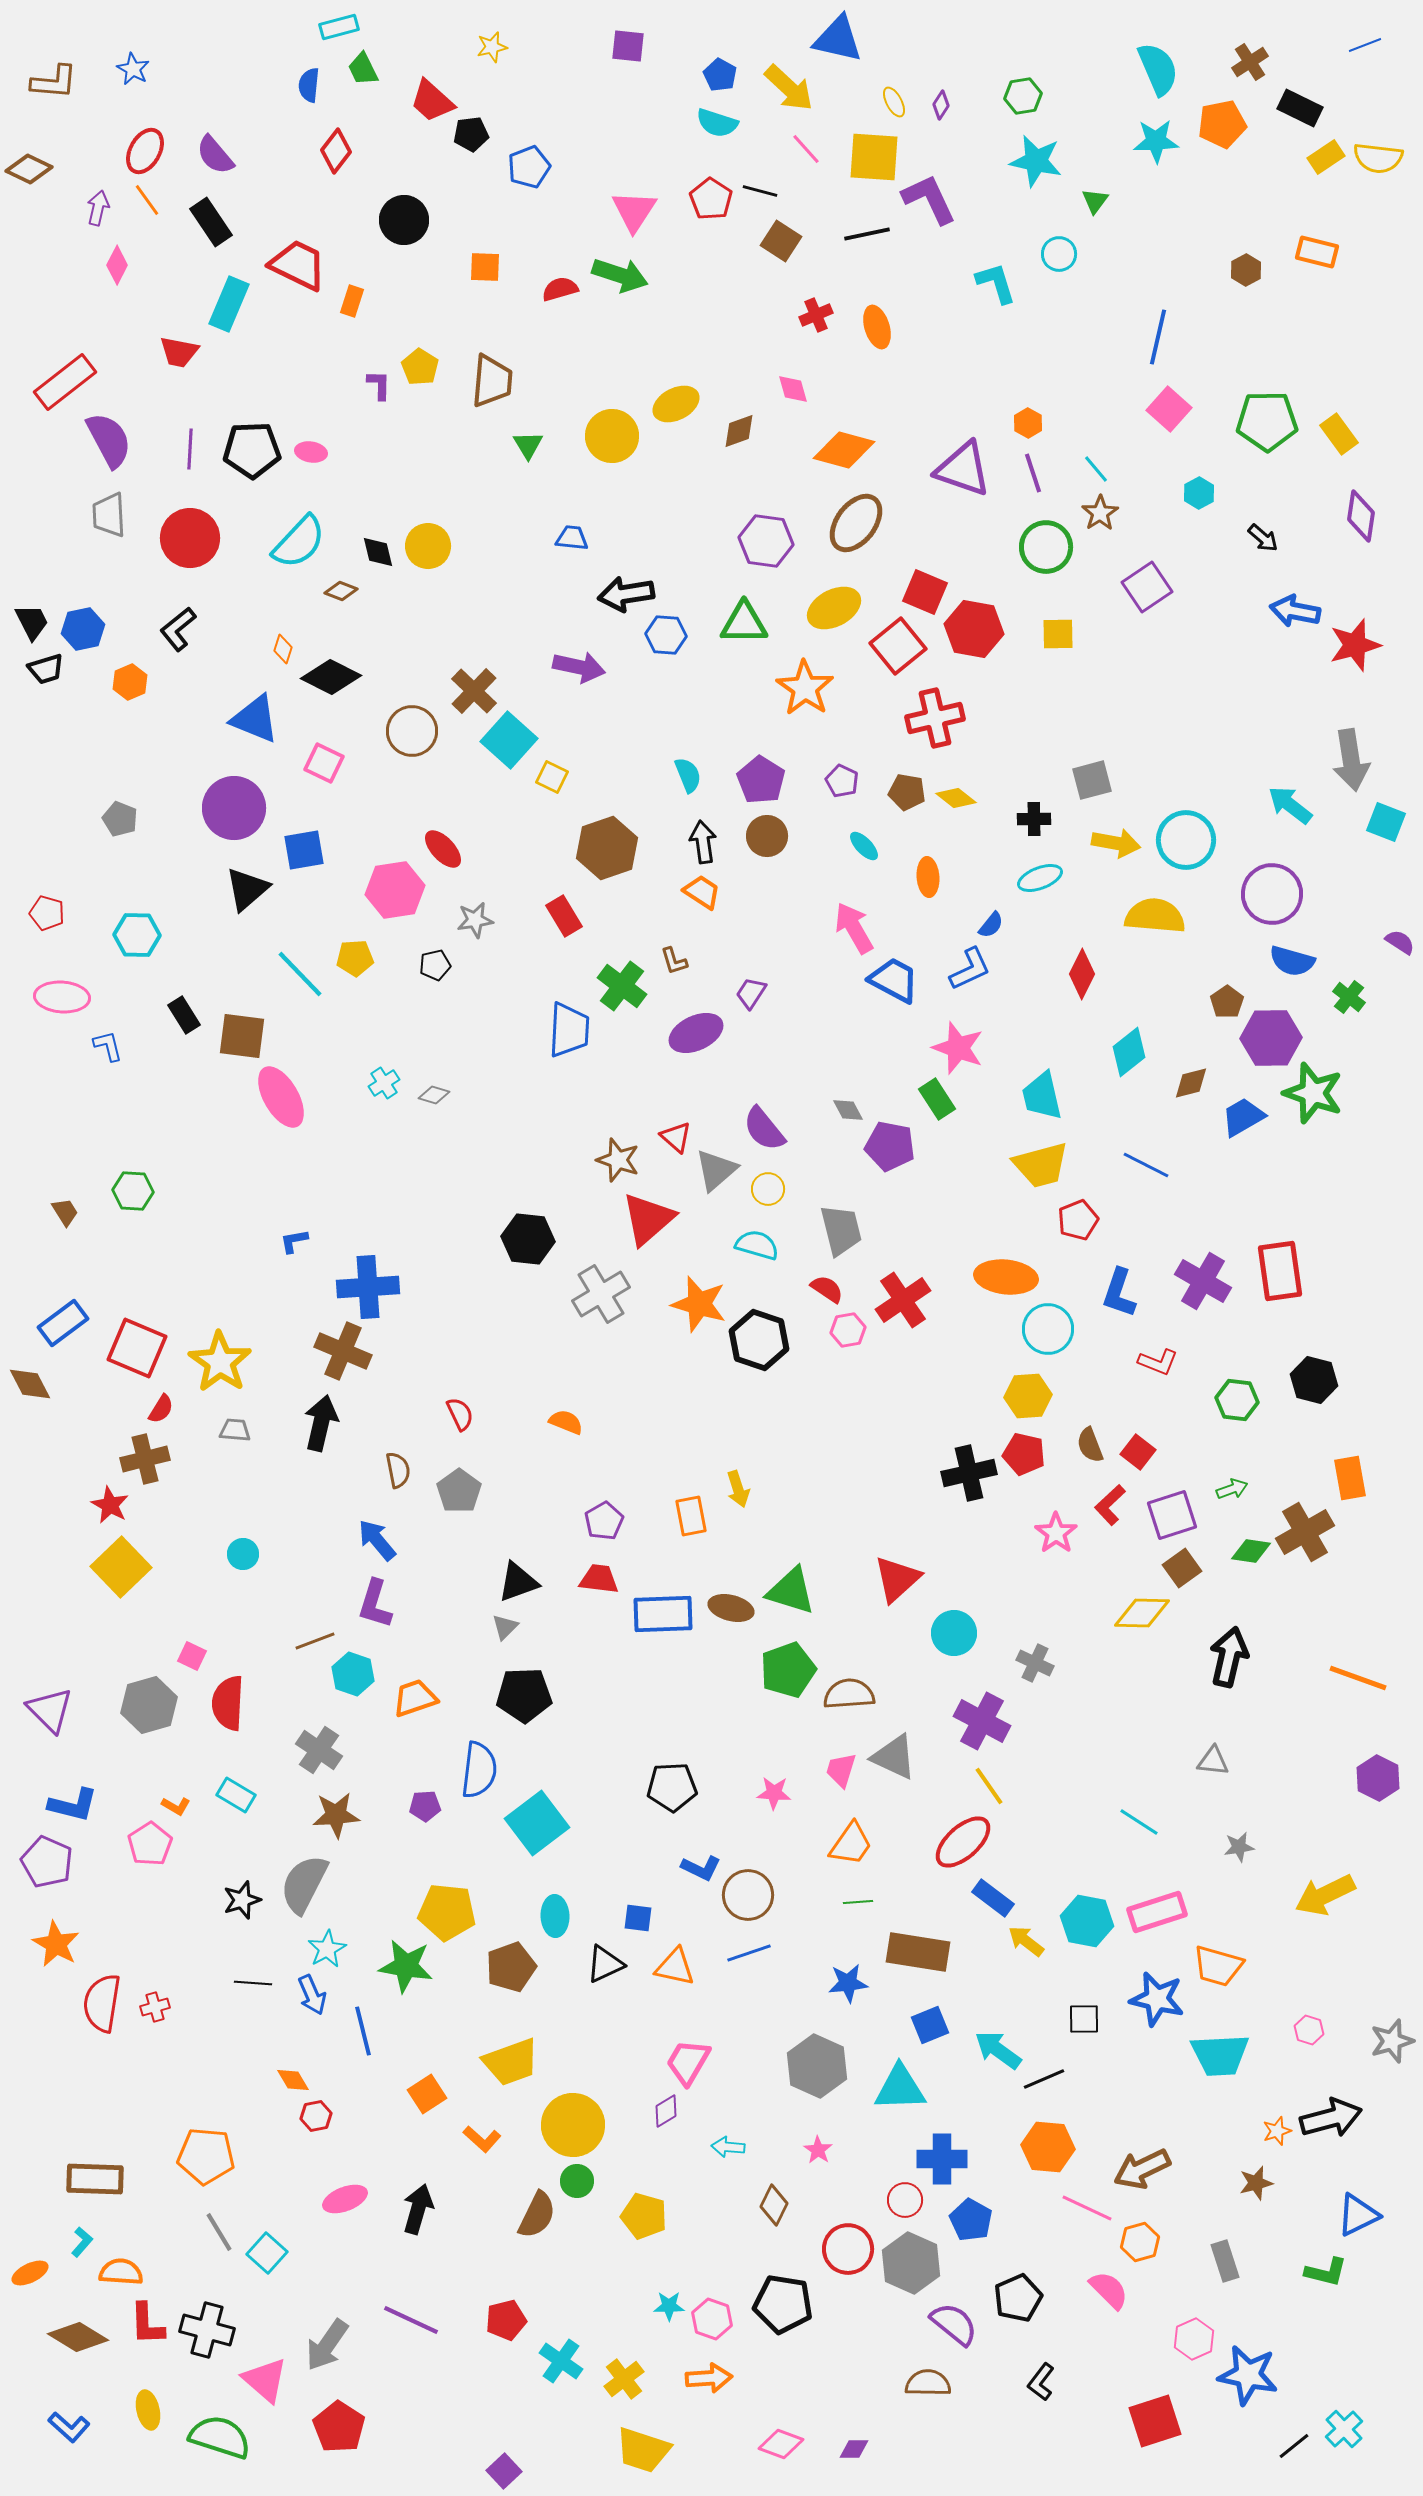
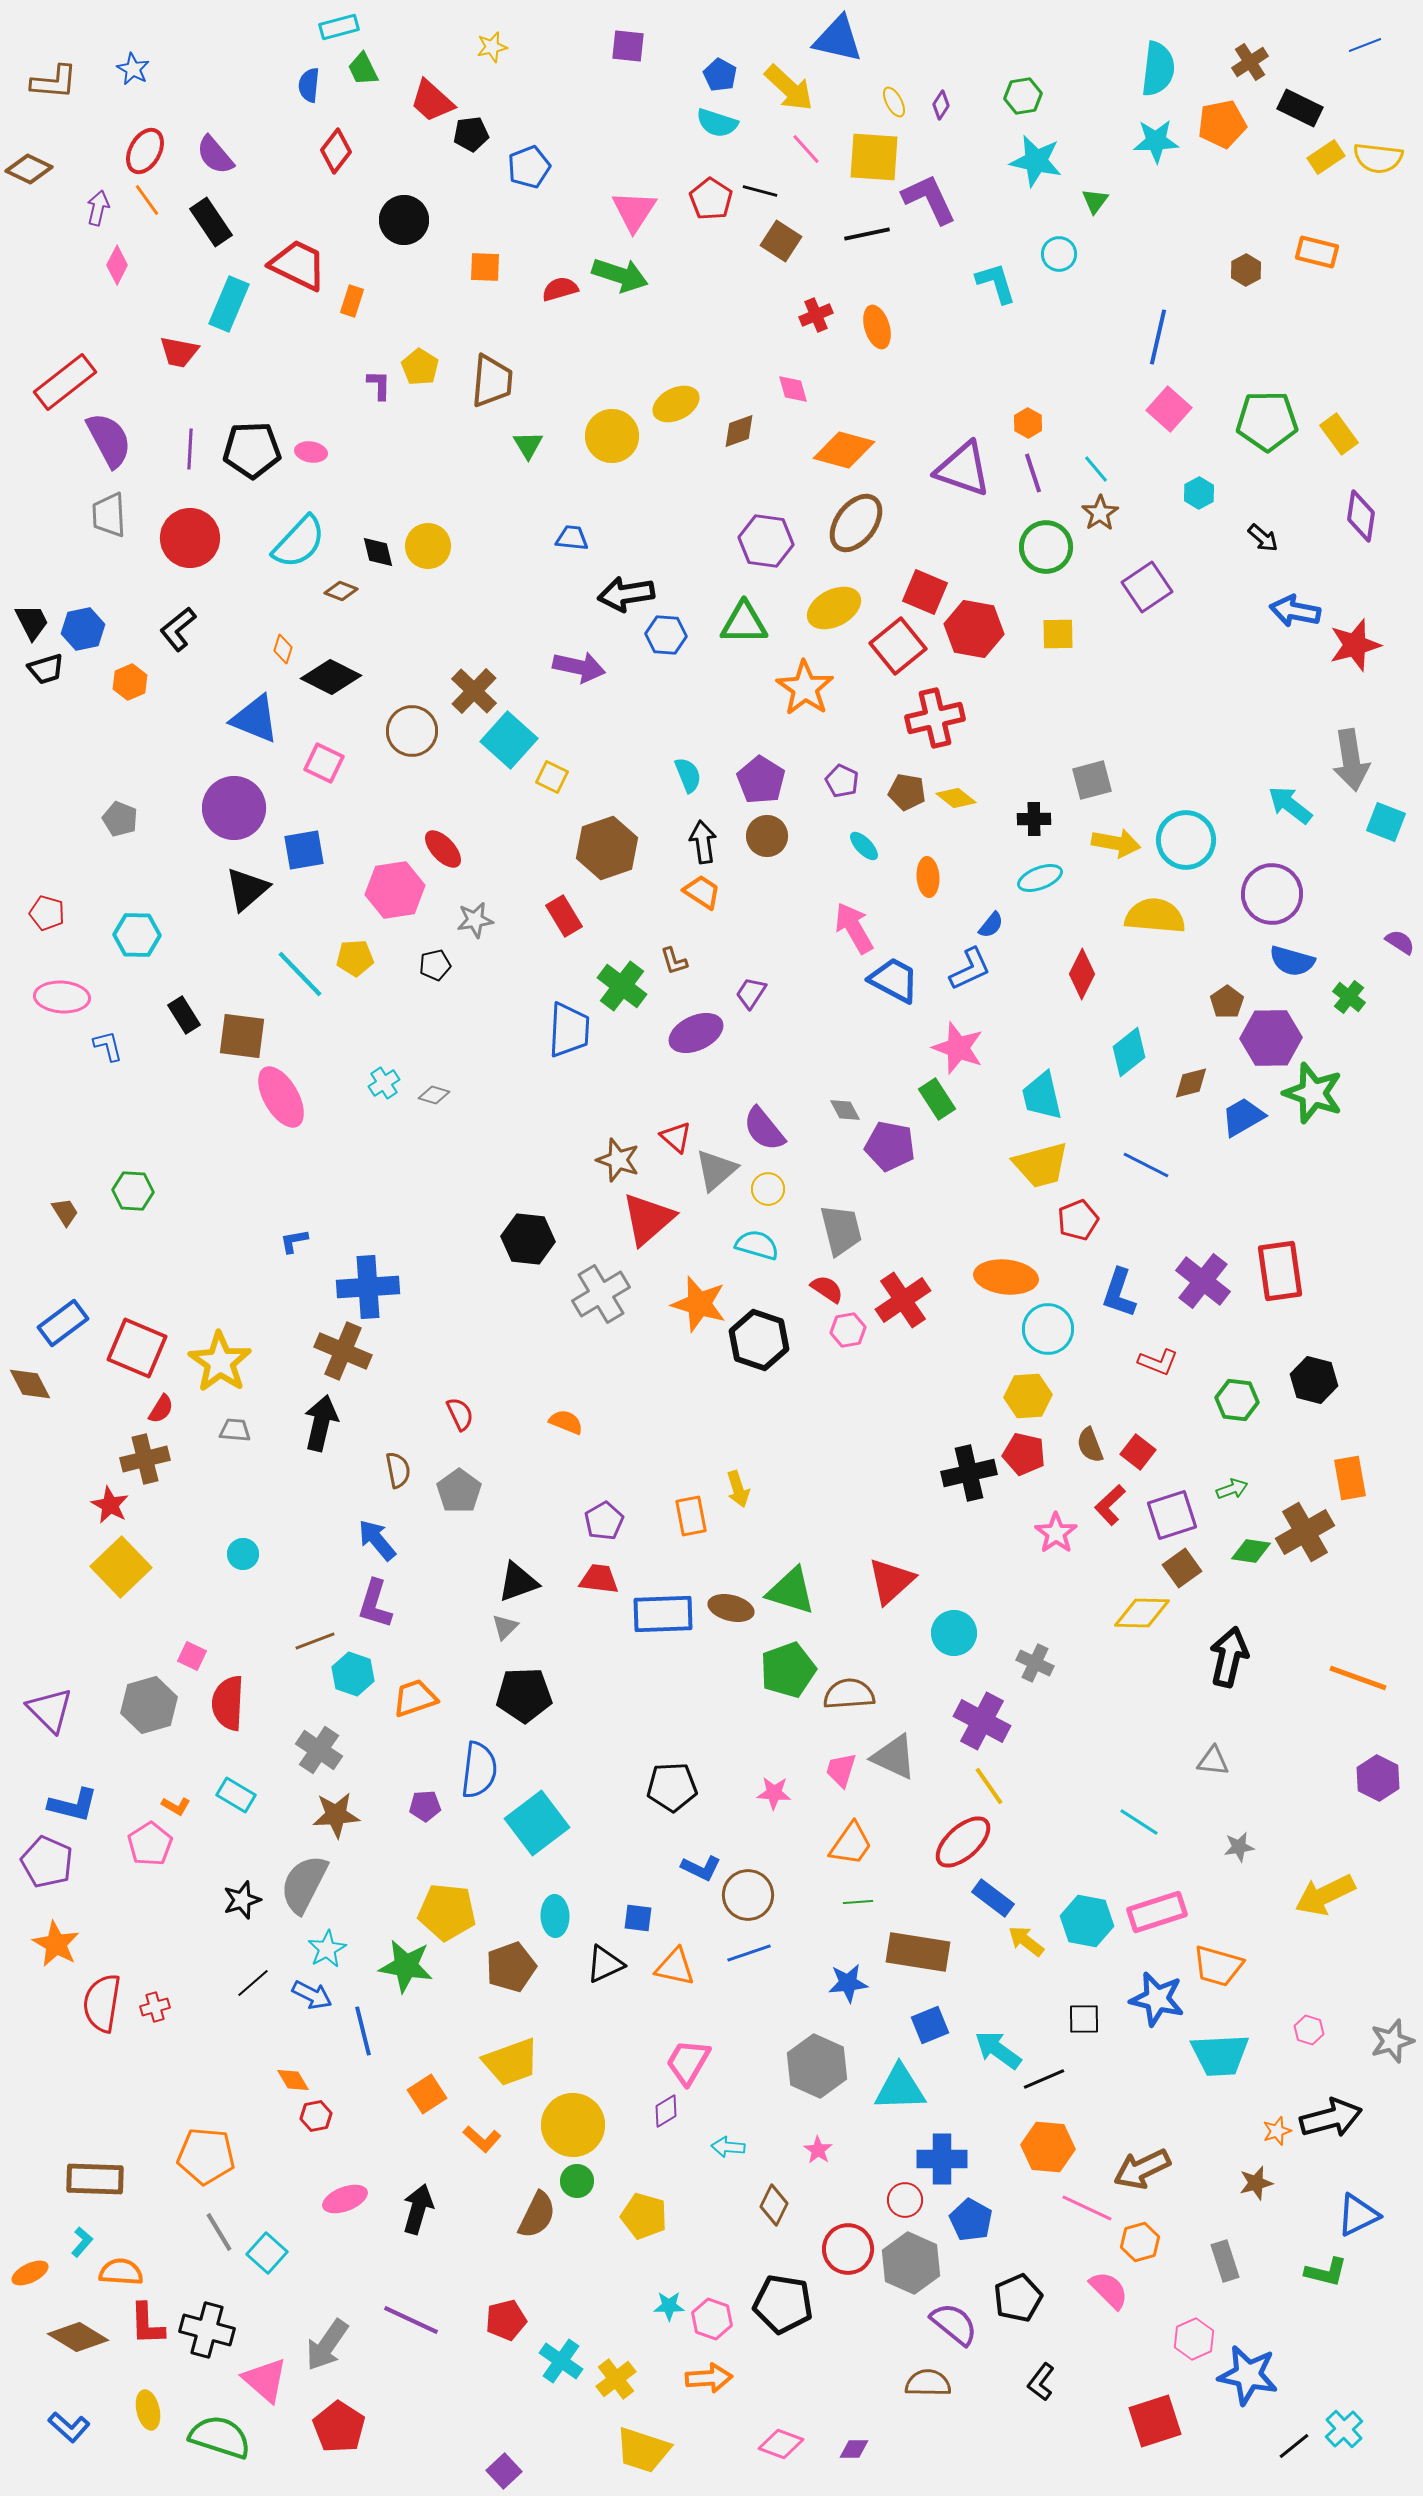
cyan semicircle at (1158, 69): rotated 30 degrees clockwise
gray diamond at (848, 1110): moved 3 px left
purple cross at (1203, 1281): rotated 8 degrees clockwise
red triangle at (897, 1579): moved 6 px left, 2 px down
black line at (253, 1983): rotated 45 degrees counterclockwise
blue arrow at (312, 1995): rotated 39 degrees counterclockwise
yellow cross at (624, 2379): moved 8 px left
